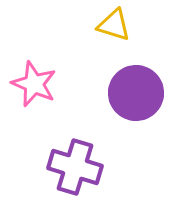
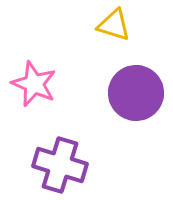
purple cross: moved 15 px left, 2 px up
